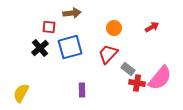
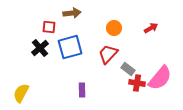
red arrow: moved 1 px left, 1 px down
